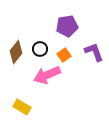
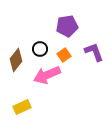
brown diamond: moved 8 px down
yellow rectangle: rotated 54 degrees counterclockwise
